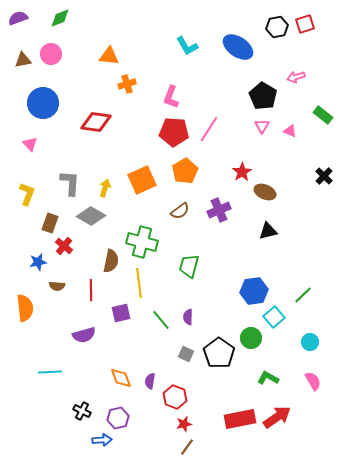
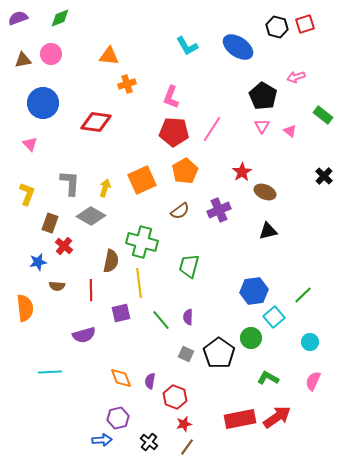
black hexagon at (277, 27): rotated 25 degrees clockwise
pink line at (209, 129): moved 3 px right
pink triangle at (290, 131): rotated 16 degrees clockwise
pink semicircle at (313, 381): rotated 126 degrees counterclockwise
black cross at (82, 411): moved 67 px right, 31 px down; rotated 12 degrees clockwise
